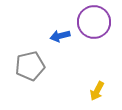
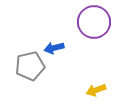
blue arrow: moved 6 px left, 12 px down
yellow arrow: moved 1 px left, 1 px up; rotated 42 degrees clockwise
